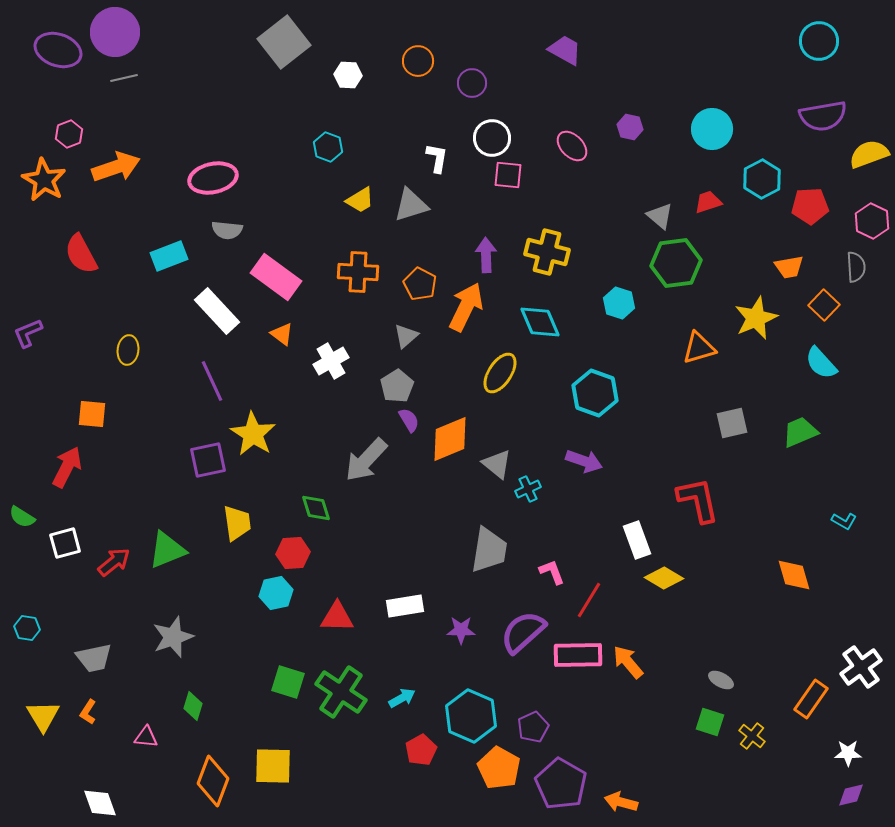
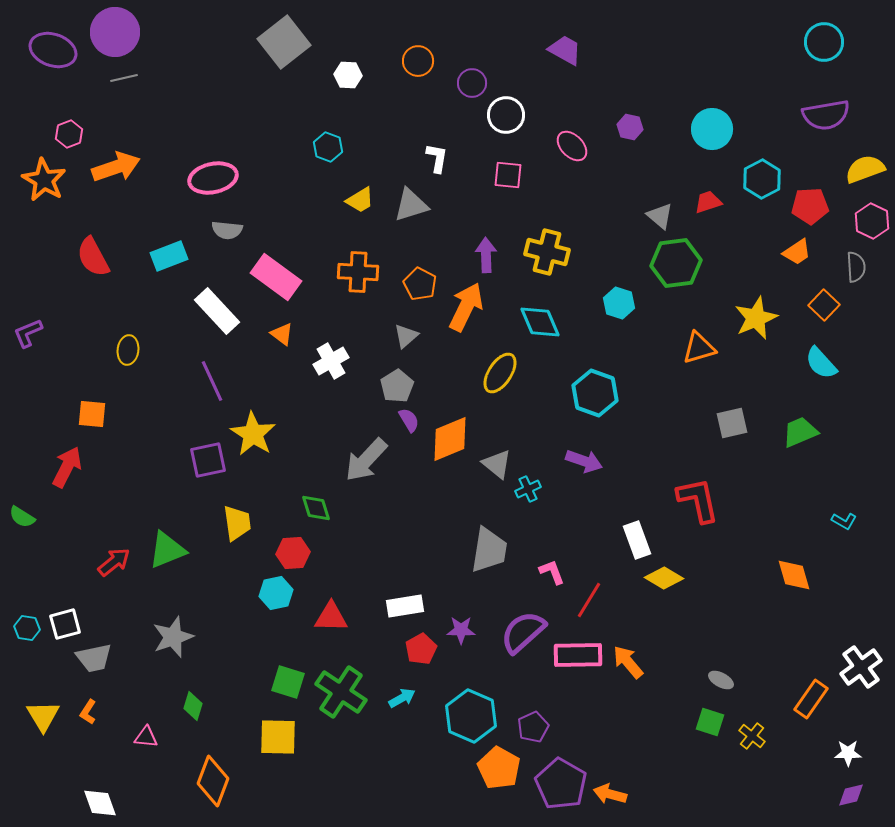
cyan circle at (819, 41): moved 5 px right, 1 px down
purple ellipse at (58, 50): moved 5 px left
purple semicircle at (823, 116): moved 3 px right, 1 px up
white circle at (492, 138): moved 14 px right, 23 px up
yellow semicircle at (869, 154): moved 4 px left, 15 px down
red semicircle at (81, 254): moved 12 px right, 3 px down
orange trapezoid at (789, 267): moved 8 px right, 15 px up; rotated 24 degrees counterclockwise
white square at (65, 543): moved 81 px down
red triangle at (337, 617): moved 6 px left
red pentagon at (421, 750): moved 101 px up
yellow square at (273, 766): moved 5 px right, 29 px up
orange arrow at (621, 802): moved 11 px left, 8 px up
